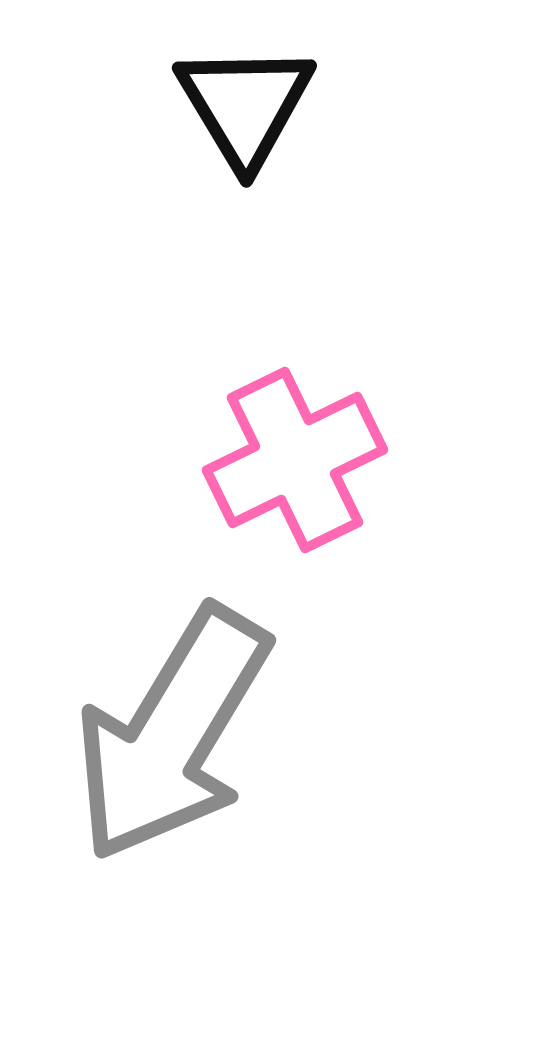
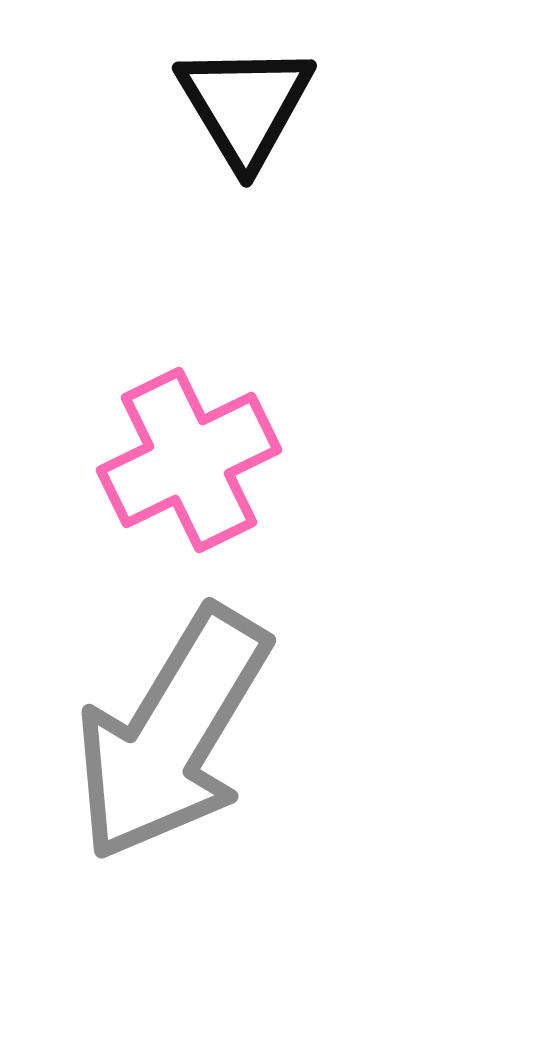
pink cross: moved 106 px left
